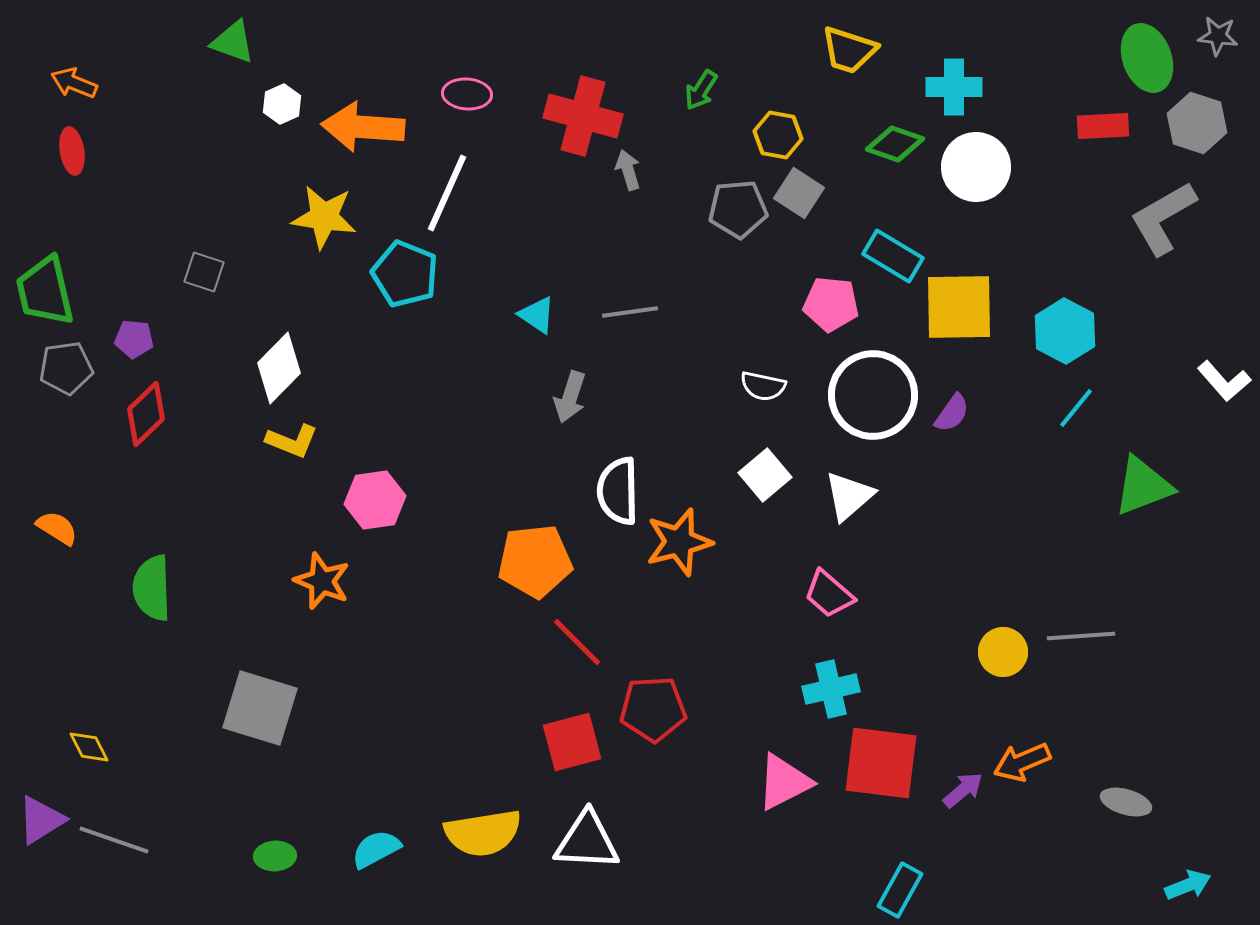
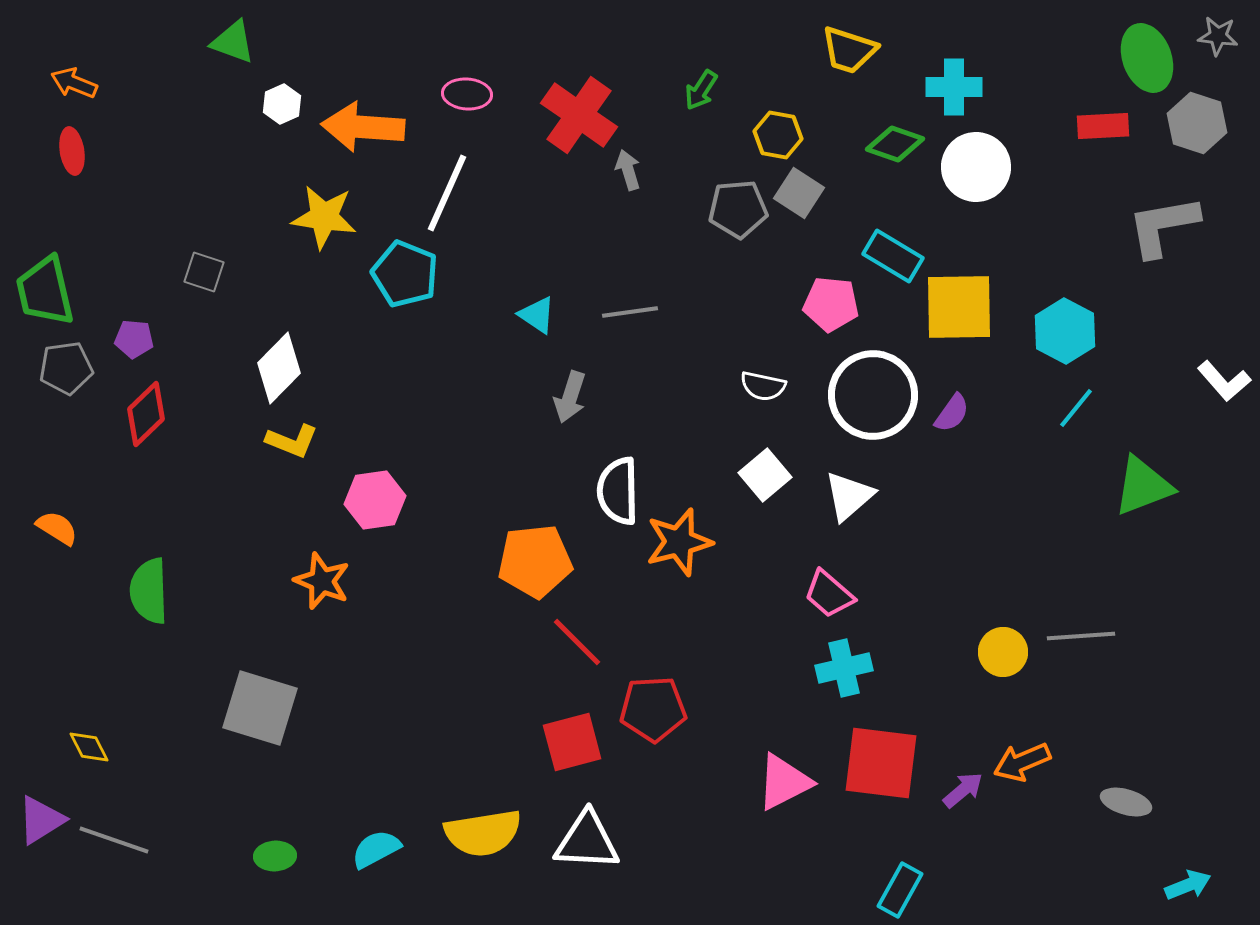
red cross at (583, 116): moved 4 px left, 1 px up; rotated 20 degrees clockwise
gray L-shape at (1163, 218): moved 8 px down; rotated 20 degrees clockwise
green semicircle at (152, 588): moved 3 px left, 3 px down
cyan cross at (831, 689): moved 13 px right, 21 px up
